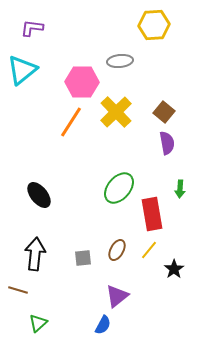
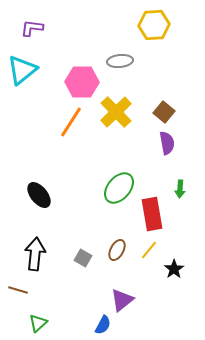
gray square: rotated 36 degrees clockwise
purple triangle: moved 5 px right, 4 px down
